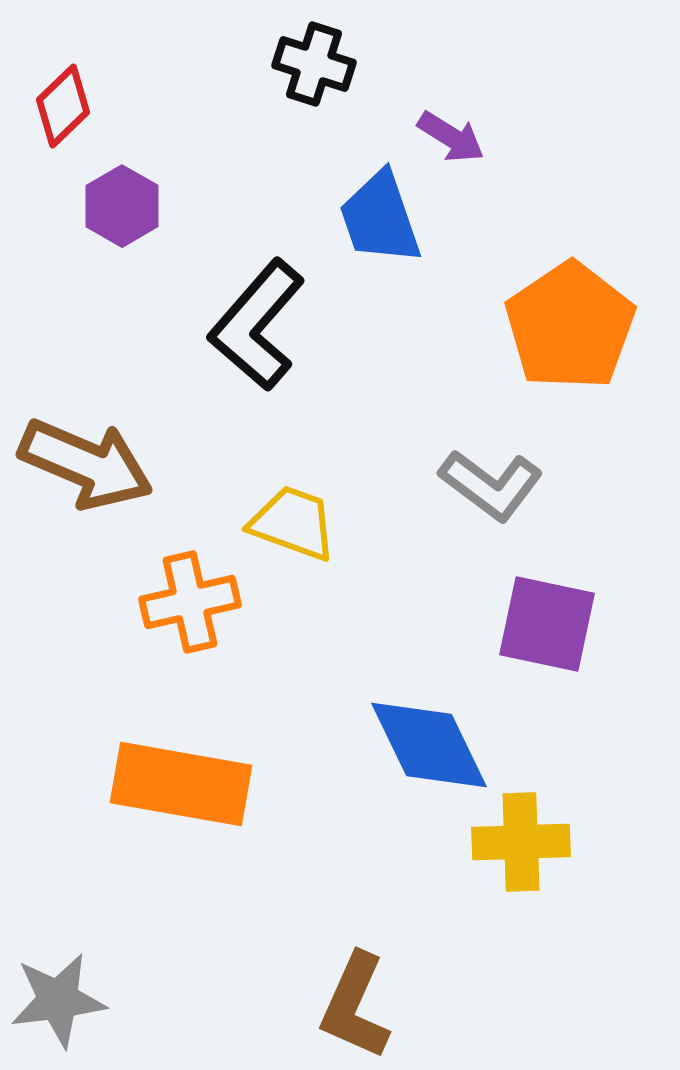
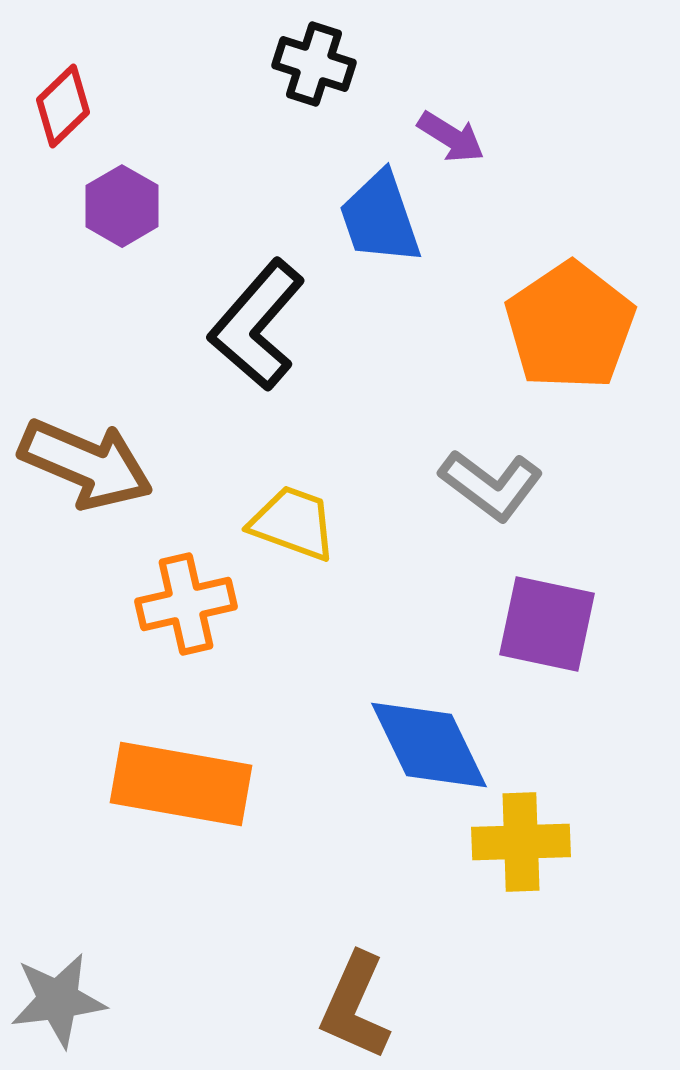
orange cross: moved 4 px left, 2 px down
